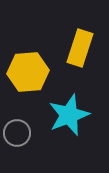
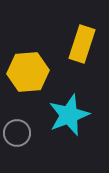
yellow rectangle: moved 2 px right, 4 px up
